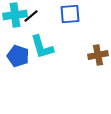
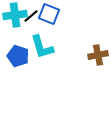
blue square: moved 21 px left; rotated 25 degrees clockwise
